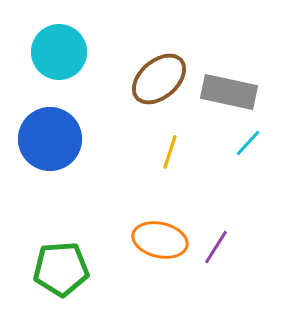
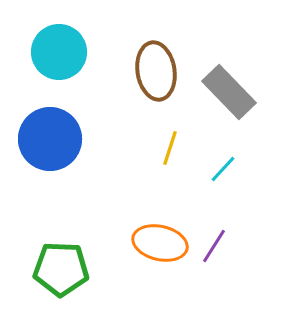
brown ellipse: moved 3 px left, 8 px up; rotated 58 degrees counterclockwise
gray rectangle: rotated 34 degrees clockwise
cyan line: moved 25 px left, 26 px down
yellow line: moved 4 px up
orange ellipse: moved 3 px down
purple line: moved 2 px left, 1 px up
green pentagon: rotated 6 degrees clockwise
